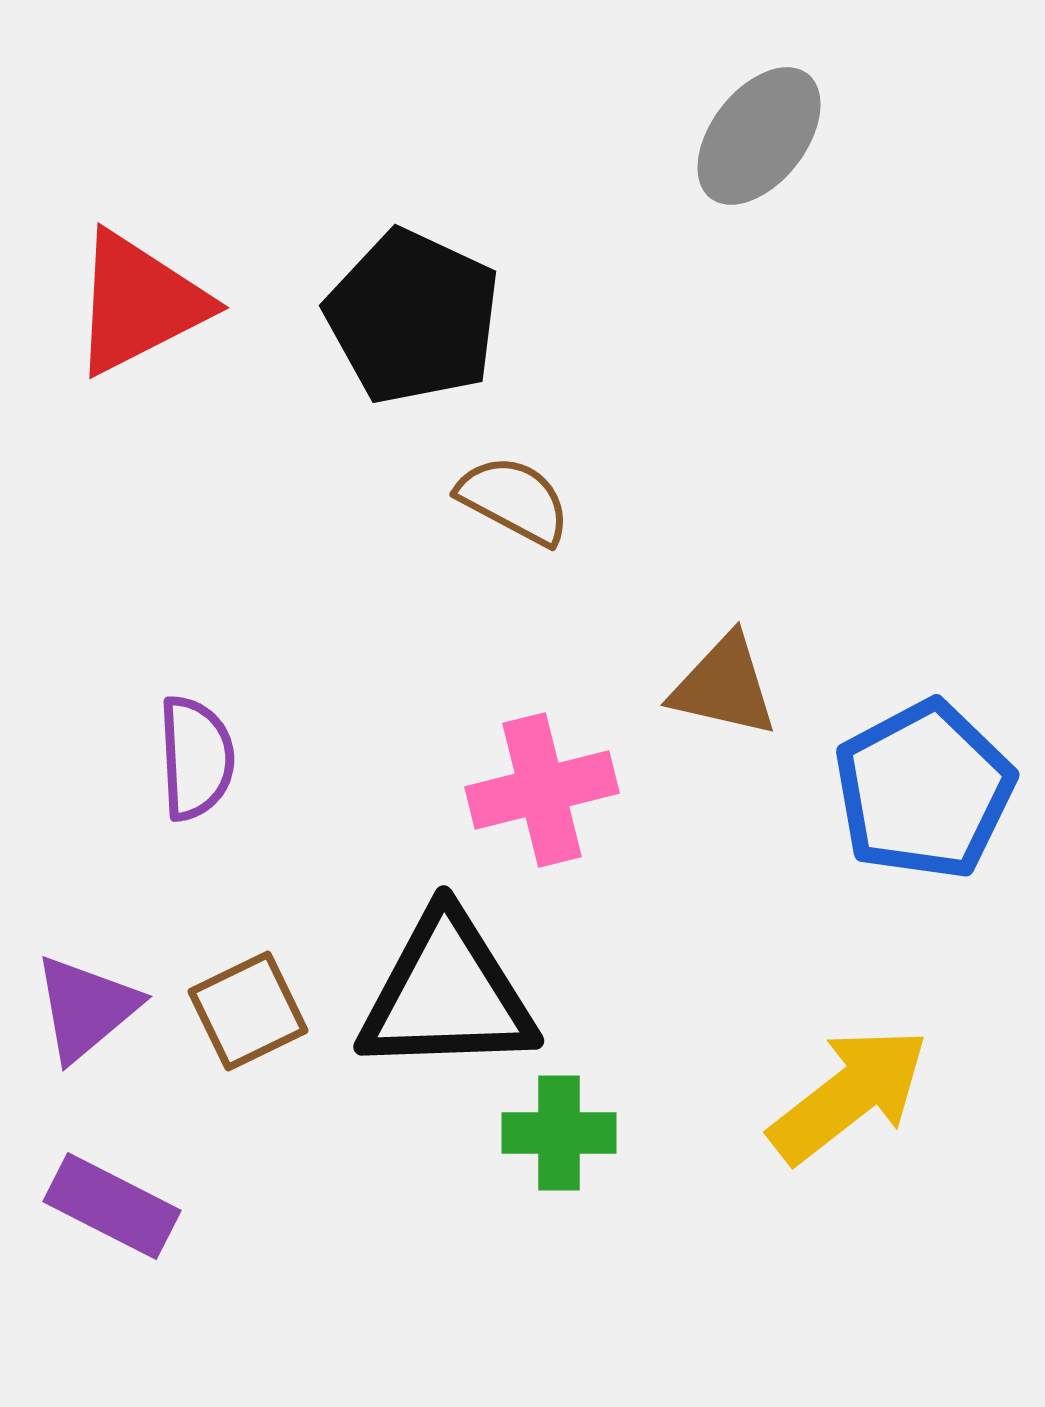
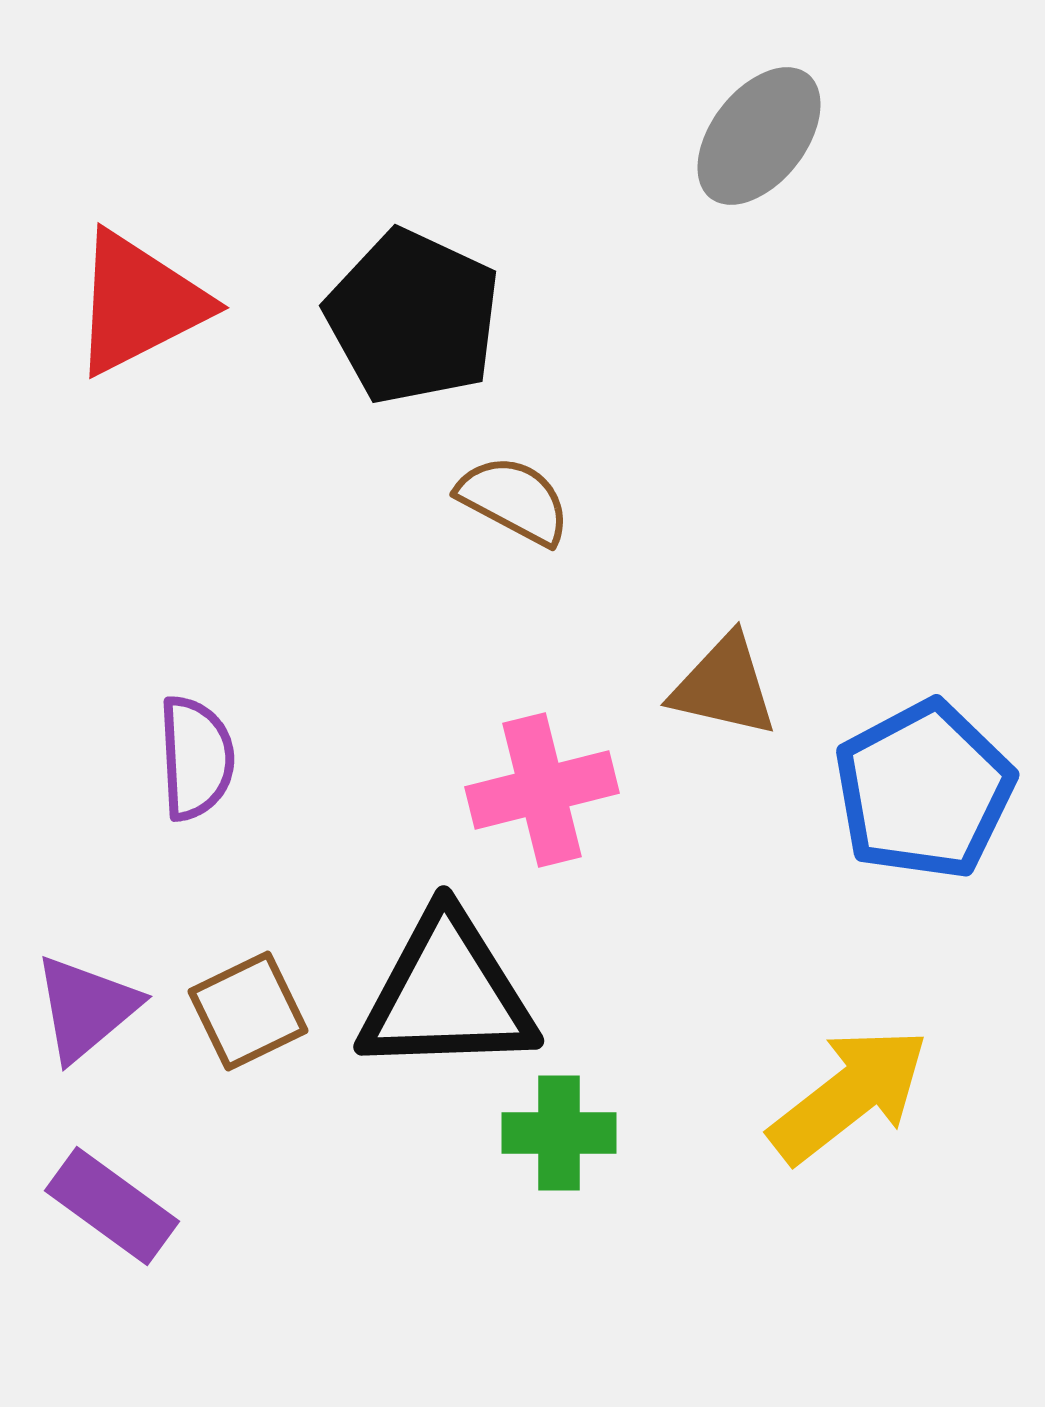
purple rectangle: rotated 9 degrees clockwise
